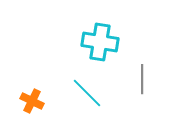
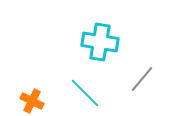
gray line: rotated 40 degrees clockwise
cyan line: moved 2 px left
